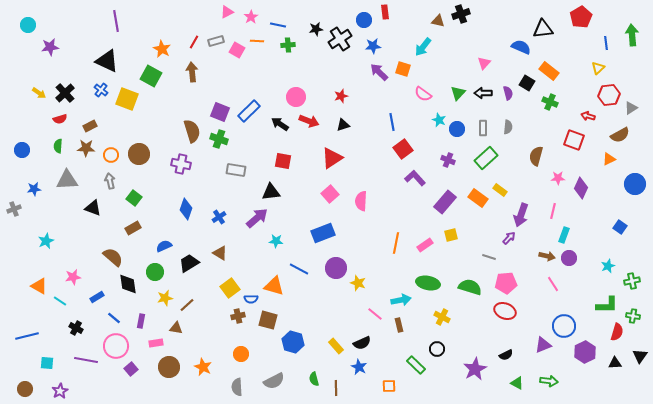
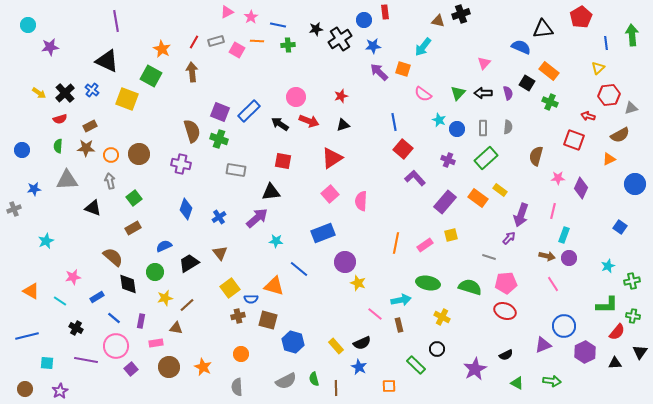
blue cross at (101, 90): moved 9 px left
gray triangle at (631, 108): rotated 16 degrees clockwise
blue line at (392, 122): moved 2 px right
red square at (403, 149): rotated 12 degrees counterclockwise
green square at (134, 198): rotated 14 degrees clockwise
brown triangle at (220, 253): rotated 21 degrees clockwise
purple circle at (336, 268): moved 9 px right, 6 px up
blue line at (299, 269): rotated 12 degrees clockwise
orange triangle at (39, 286): moved 8 px left, 5 px down
red semicircle at (617, 332): rotated 24 degrees clockwise
black triangle at (640, 356): moved 4 px up
gray semicircle at (274, 381): moved 12 px right
green arrow at (549, 381): moved 3 px right
